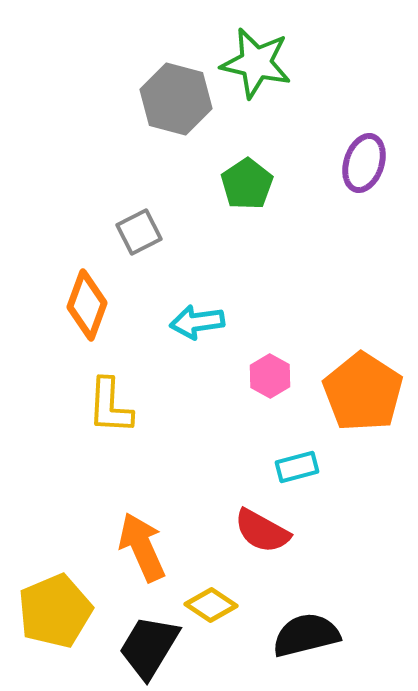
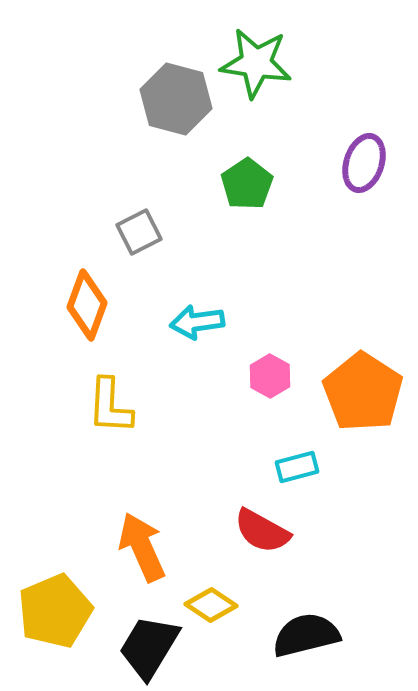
green star: rotated 4 degrees counterclockwise
